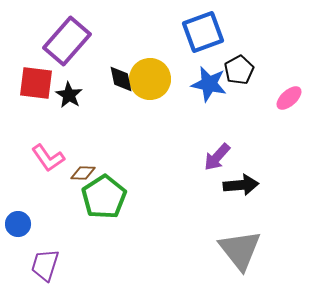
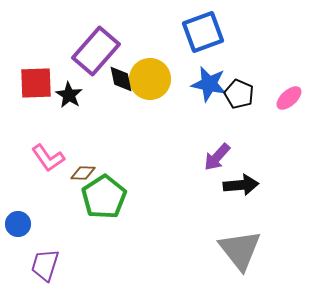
purple rectangle: moved 29 px right, 10 px down
black pentagon: moved 24 px down; rotated 20 degrees counterclockwise
red square: rotated 9 degrees counterclockwise
